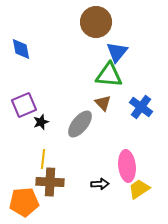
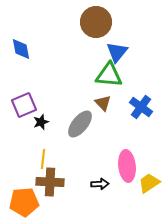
yellow trapezoid: moved 10 px right, 6 px up
